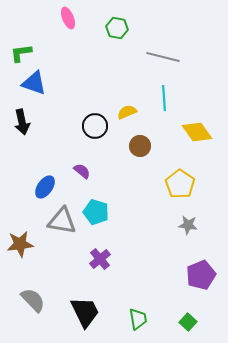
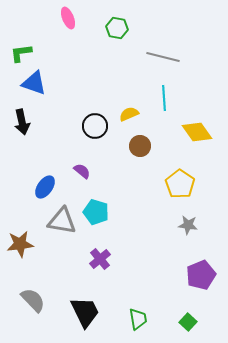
yellow semicircle: moved 2 px right, 2 px down
